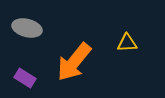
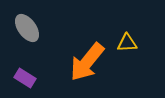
gray ellipse: rotated 40 degrees clockwise
orange arrow: moved 13 px right
